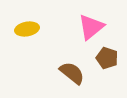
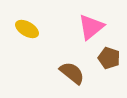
yellow ellipse: rotated 40 degrees clockwise
brown pentagon: moved 2 px right
